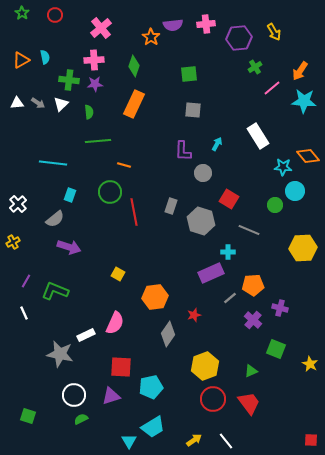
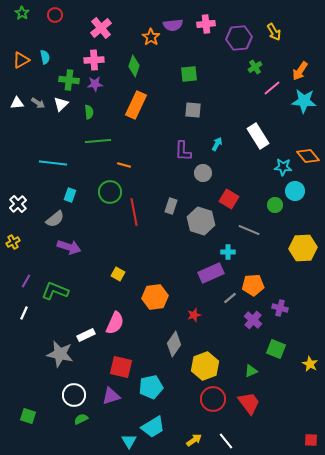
orange rectangle at (134, 104): moved 2 px right, 1 px down
white line at (24, 313): rotated 48 degrees clockwise
gray diamond at (168, 334): moved 6 px right, 10 px down
red square at (121, 367): rotated 10 degrees clockwise
